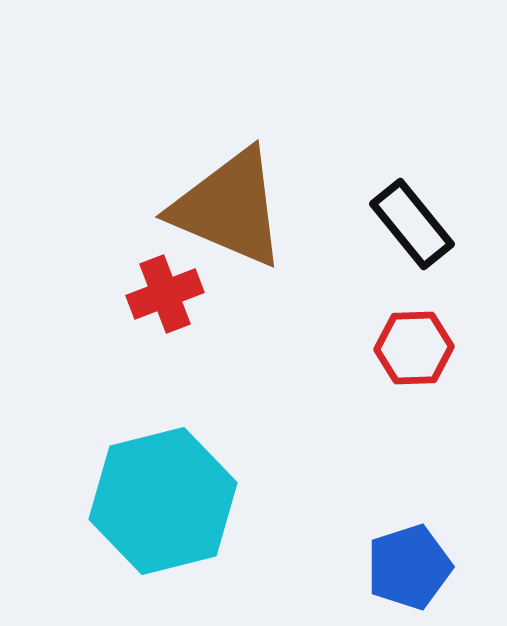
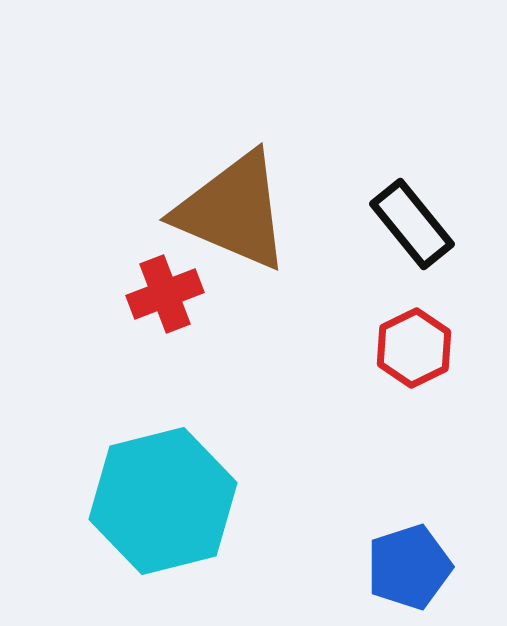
brown triangle: moved 4 px right, 3 px down
red hexagon: rotated 24 degrees counterclockwise
